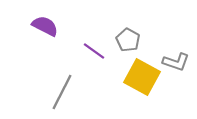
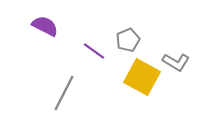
gray pentagon: rotated 20 degrees clockwise
gray L-shape: rotated 12 degrees clockwise
gray line: moved 2 px right, 1 px down
